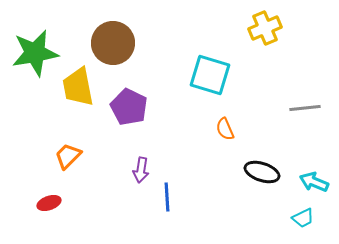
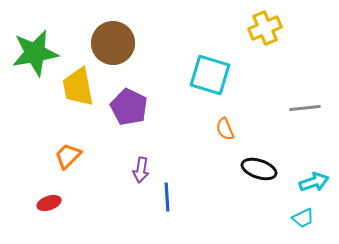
black ellipse: moved 3 px left, 3 px up
cyan arrow: rotated 140 degrees clockwise
